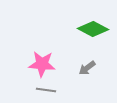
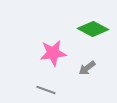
pink star: moved 11 px right, 11 px up; rotated 12 degrees counterclockwise
gray line: rotated 12 degrees clockwise
